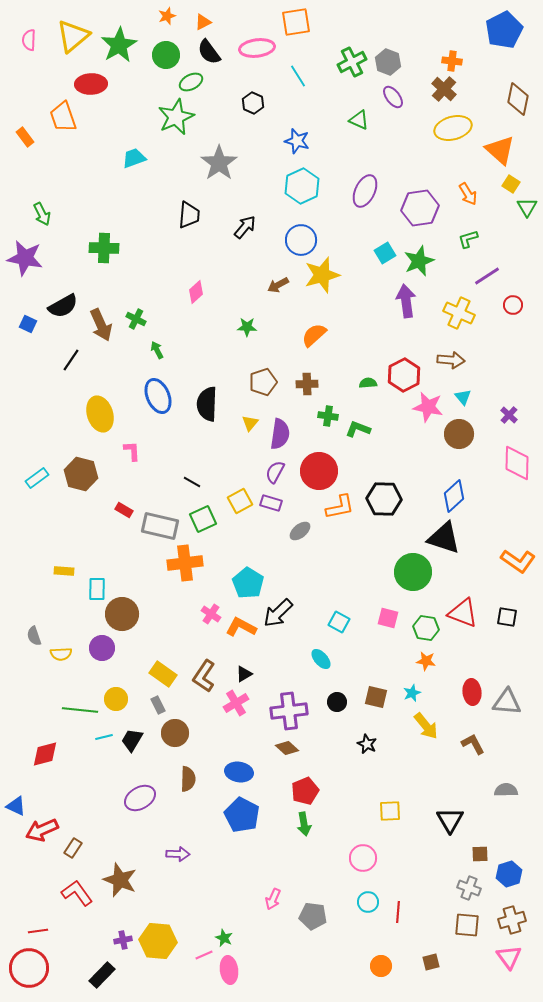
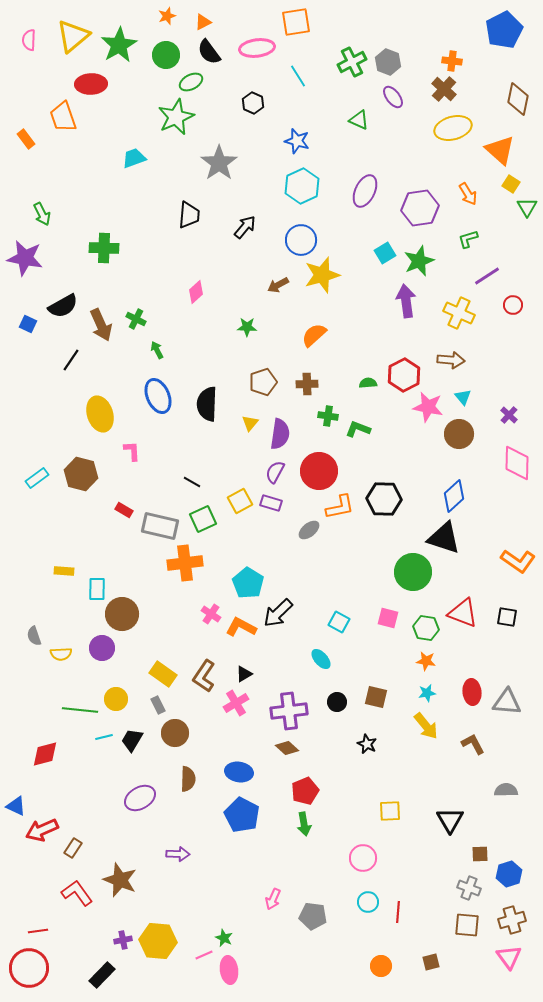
orange rectangle at (25, 137): moved 1 px right, 2 px down
gray ellipse at (300, 531): moved 9 px right, 1 px up
cyan star at (412, 693): moved 15 px right; rotated 12 degrees clockwise
